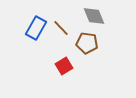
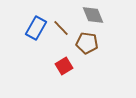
gray diamond: moved 1 px left, 1 px up
